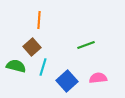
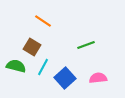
orange line: moved 4 px right, 1 px down; rotated 60 degrees counterclockwise
brown square: rotated 18 degrees counterclockwise
cyan line: rotated 12 degrees clockwise
blue square: moved 2 px left, 3 px up
